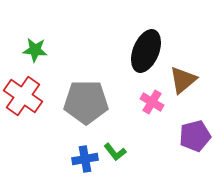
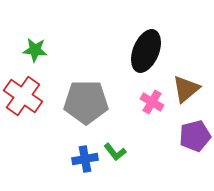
brown triangle: moved 3 px right, 9 px down
